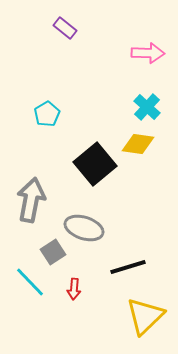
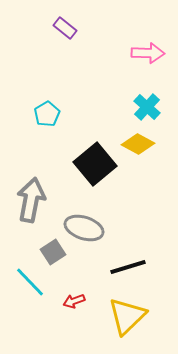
yellow diamond: rotated 20 degrees clockwise
red arrow: moved 12 px down; rotated 65 degrees clockwise
yellow triangle: moved 18 px left
